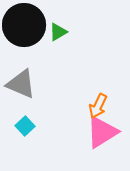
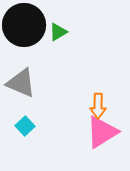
gray triangle: moved 1 px up
orange arrow: rotated 25 degrees counterclockwise
